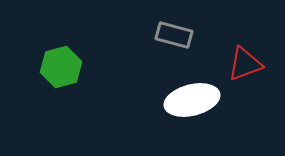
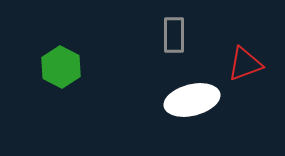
gray rectangle: rotated 75 degrees clockwise
green hexagon: rotated 18 degrees counterclockwise
